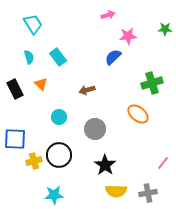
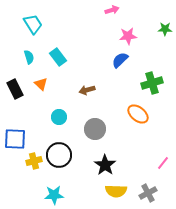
pink arrow: moved 4 px right, 5 px up
blue semicircle: moved 7 px right, 3 px down
gray cross: rotated 18 degrees counterclockwise
